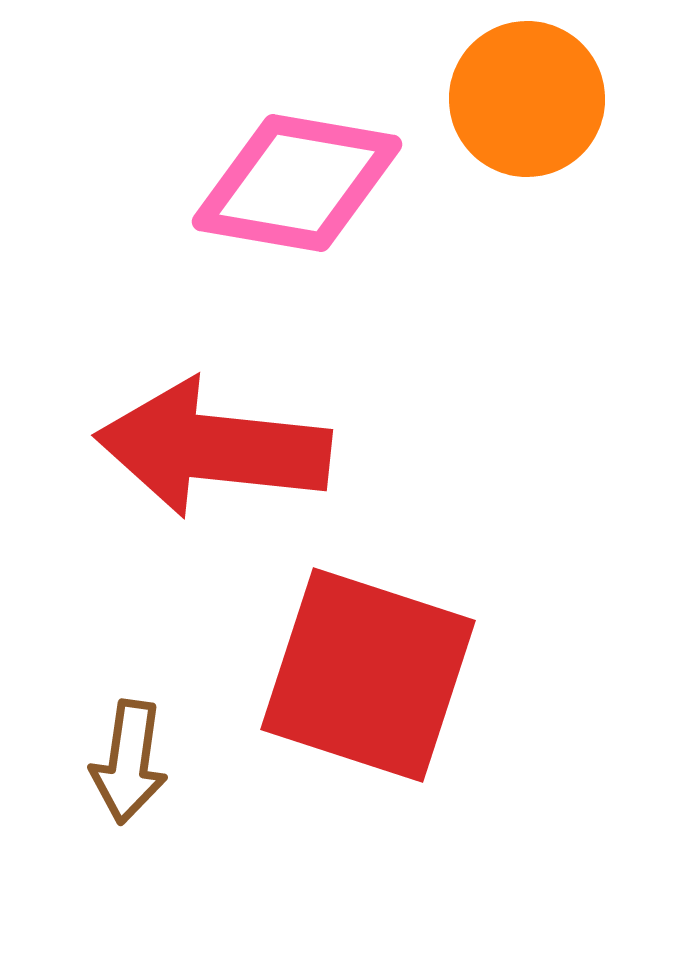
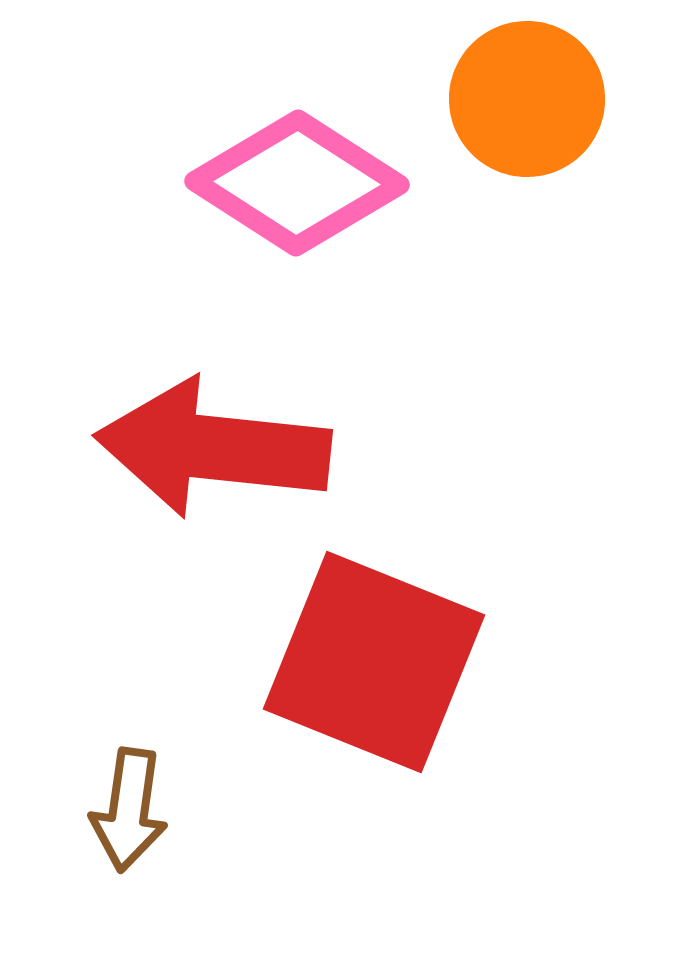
pink diamond: rotated 23 degrees clockwise
red square: moved 6 px right, 13 px up; rotated 4 degrees clockwise
brown arrow: moved 48 px down
